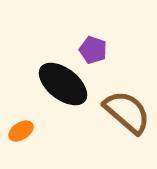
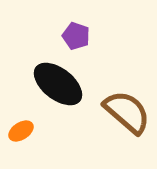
purple pentagon: moved 17 px left, 14 px up
black ellipse: moved 5 px left
